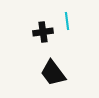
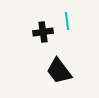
black trapezoid: moved 6 px right, 2 px up
